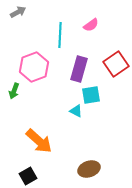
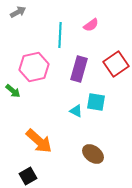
pink hexagon: rotated 8 degrees clockwise
green arrow: moved 1 px left; rotated 70 degrees counterclockwise
cyan square: moved 5 px right, 7 px down; rotated 18 degrees clockwise
brown ellipse: moved 4 px right, 15 px up; rotated 55 degrees clockwise
